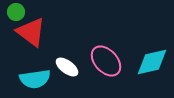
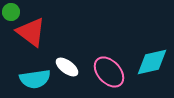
green circle: moved 5 px left
pink ellipse: moved 3 px right, 11 px down
